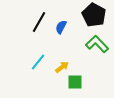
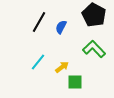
green L-shape: moved 3 px left, 5 px down
